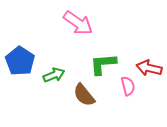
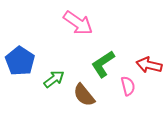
green L-shape: rotated 28 degrees counterclockwise
red arrow: moved 3 px up
green arrow: moved 4 px down; rotated 15 degrees counterclockwise
